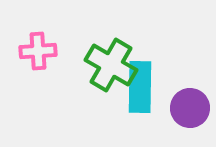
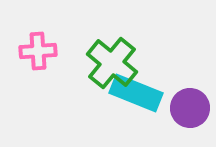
green cross: moved 1 px right, 2 px up; rotated 9 degrees clockwise
cyan rectangle: moved 4 px left, 6 px down; rotated 69 degrees counterclockwise
